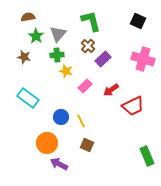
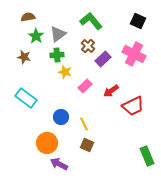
green L-shape: rotated 25 degrees counterclockwise
gray triangle: rotated 12 degrees clockwise
pink cross: moved 9 px left, 5 px up; rotated 10 degrees clockwise
yellow star: moved 1 px left, 1 px down
red arrow: moved 1 px down
cyan rectangle: moved 2 px left
yellow line: moved 3 px right, 3 px down
